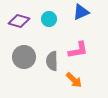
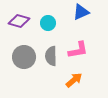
cyan circle: moved 1 px left, 4 px down
gray semicircle: moved 1 px left, 5 px up
orange arrow: rotated 84 degrees counterclockwise
